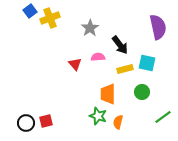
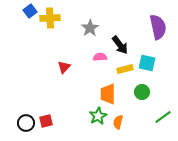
yellow cross: rotated 18 degrees clockwise
pink semicircle: moved 2 px right
red triangle: moved 11 px left, 3 px down; rotated 24 degrees clockwise
green star: rotated 24 degrees clockwise
